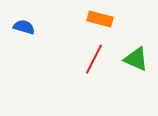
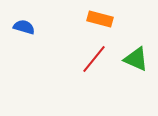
red line: rotated 12 degrees clockwise
